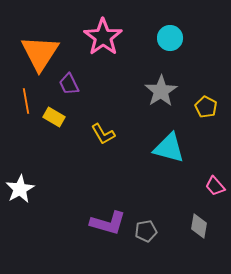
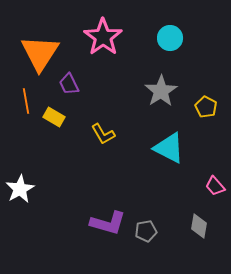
cyan triangle: rotated 12 degrees clockwise
